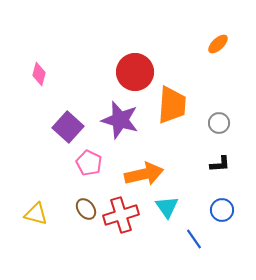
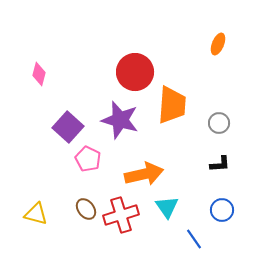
orange ellipse: rotated 25 degrees counterclockwise
pink pentagon: moved 1 px left, 4 px up
